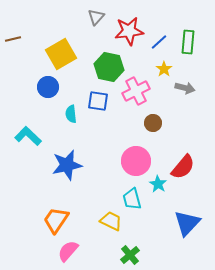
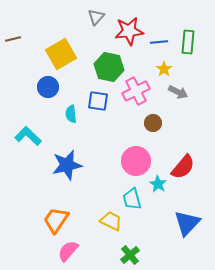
blue line: rotated 36 degrees clockwise
gray arrow: moved 7 px left, 4 px down; rotated 12 degrees clockwise
